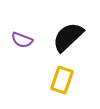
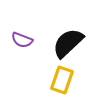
black semicircle: moved 6 px down
